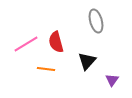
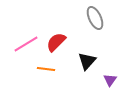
gray ellipse: moved 1 px left, 3 px up; rotated 10 degrees counterclockwise
red semicircle: rotated 60 degrees clockwise
purple triangle: moved 2 px left
